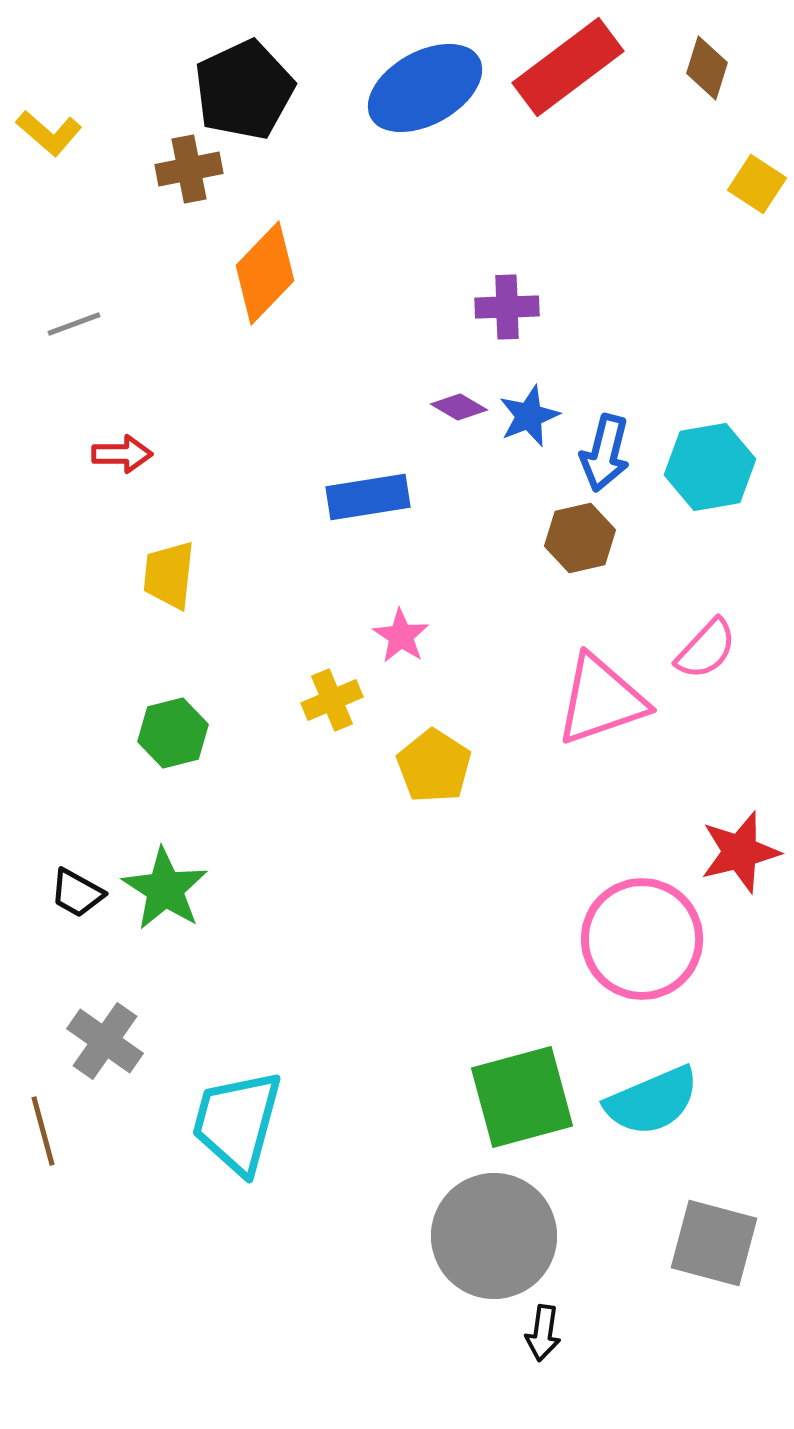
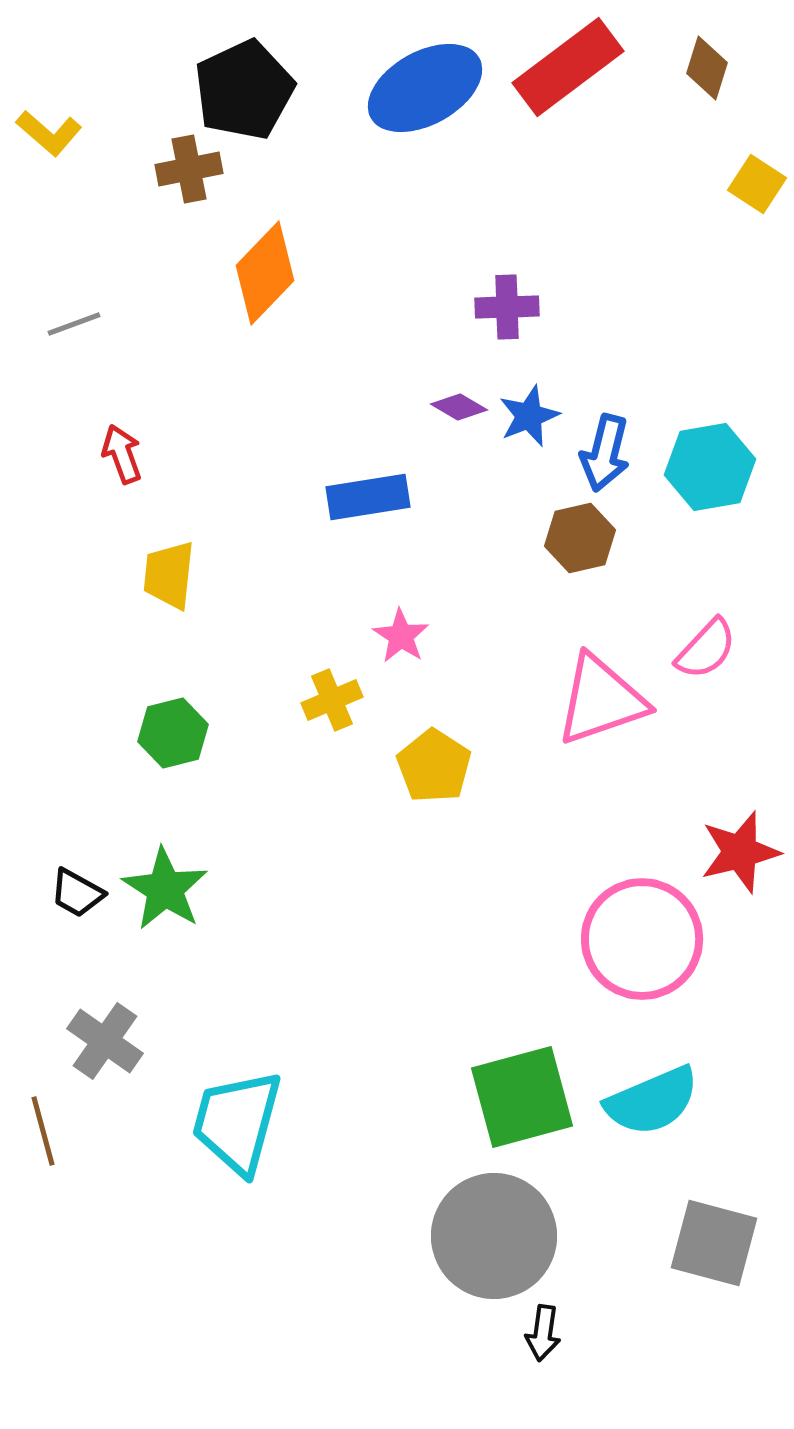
red arrow: rotated 110 degrees counterclockwise
